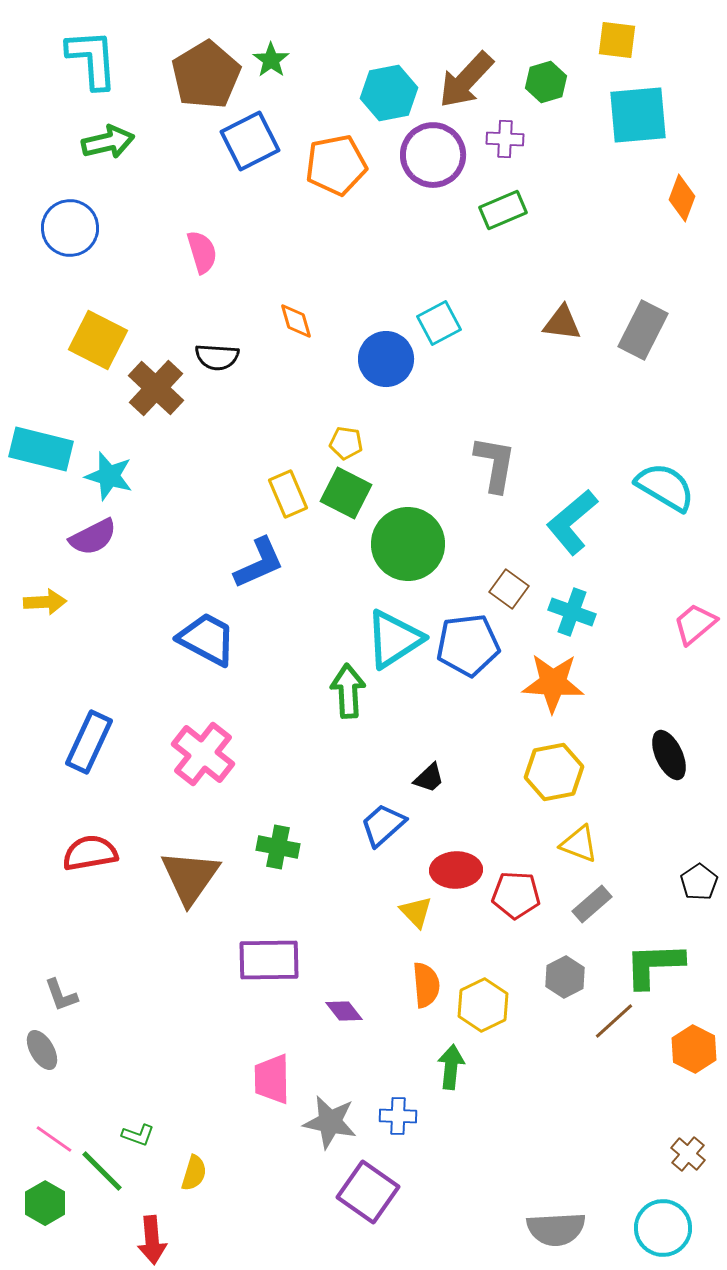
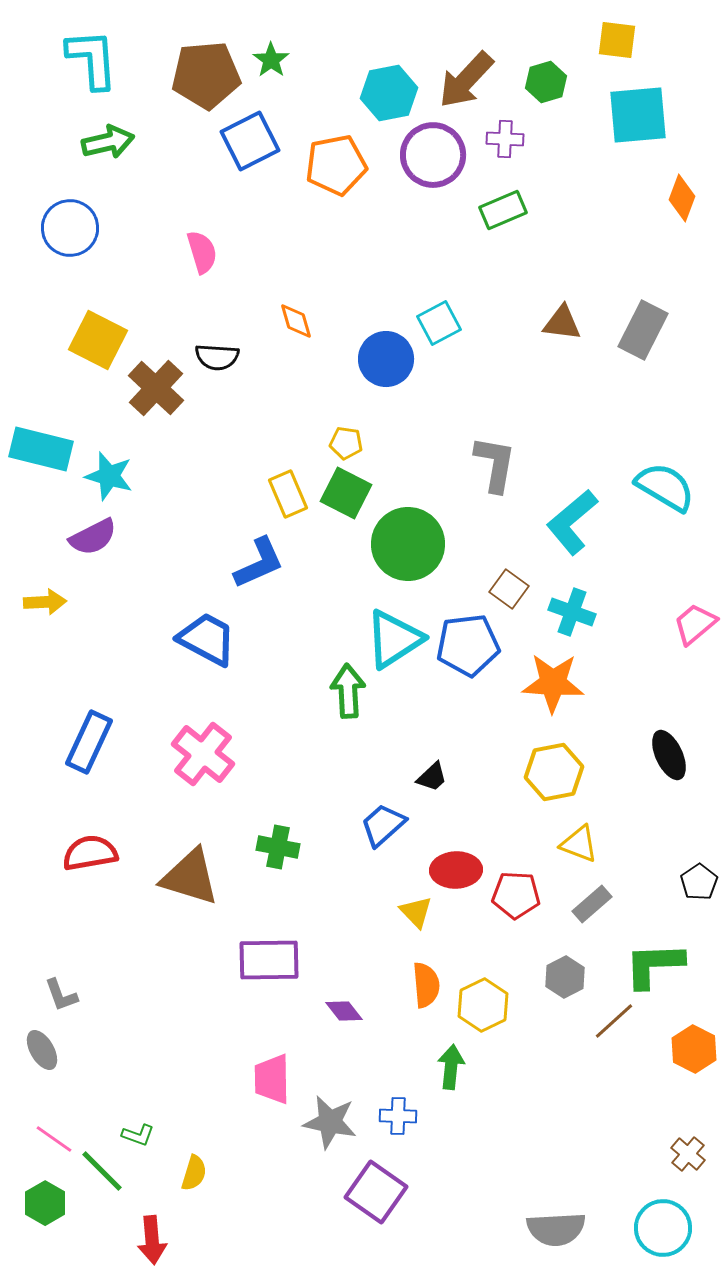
brown pentagon at (206, 75): rotated 26 degrees clockwise
black trapezoid at (429, 778): moved 3 px right, 1 px up
brown triangle at (190, 877): rotated 48 degrees counterclockwise
purple square at (368, 1192): moved 8 px right
